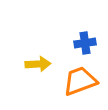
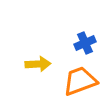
blue cross: rotated 15 degrees counterclockwise
